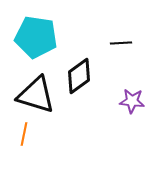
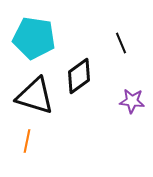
cyan pentagon: moved 2 px left, 1 px down
black line: rotated 70 degrees clockwise
black triangle: moved 1 px left, 1 px down
orange line: moved 3 px right, 7 px down
